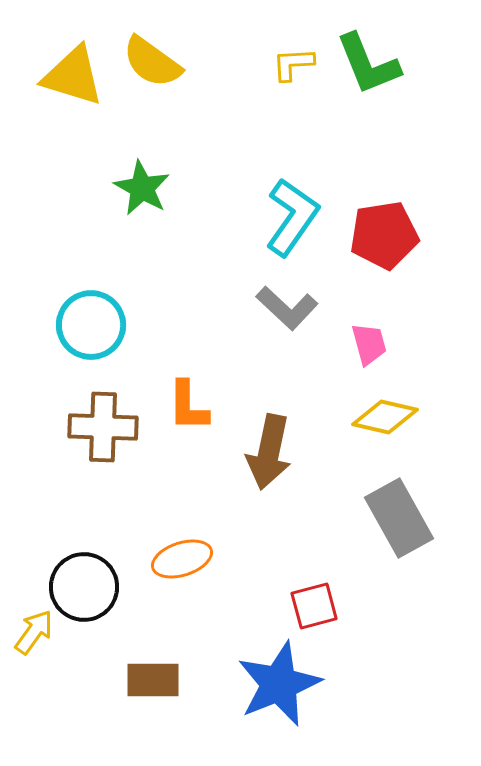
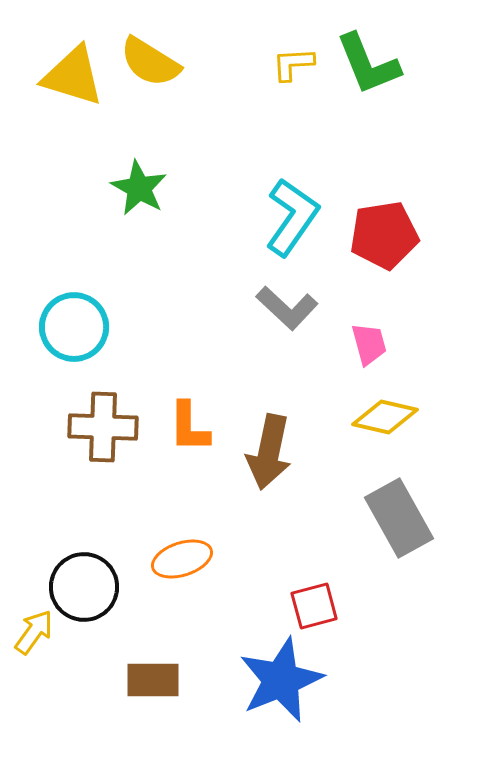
yellow semicircle: moved 2 px left; rotated 4 degrees counterclockwise
green star: moved 3 px left
cyan circle: moved 17 px left, 2 px down
orange L-shape: moved 1 px right, 21 px down
blue star: moved 2 px right, 4 px up
